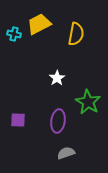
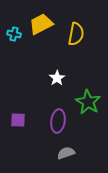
yellow trapezoid: moved 2 px right
